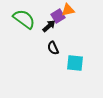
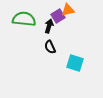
green semicircle: rotated 30 degrees counterclockwise
black arrow: rotated 32 degrees counterclockwise
black semicircle: moved 3 px left, 1 px up
cyan square: rotated 12 degrees clockwise
